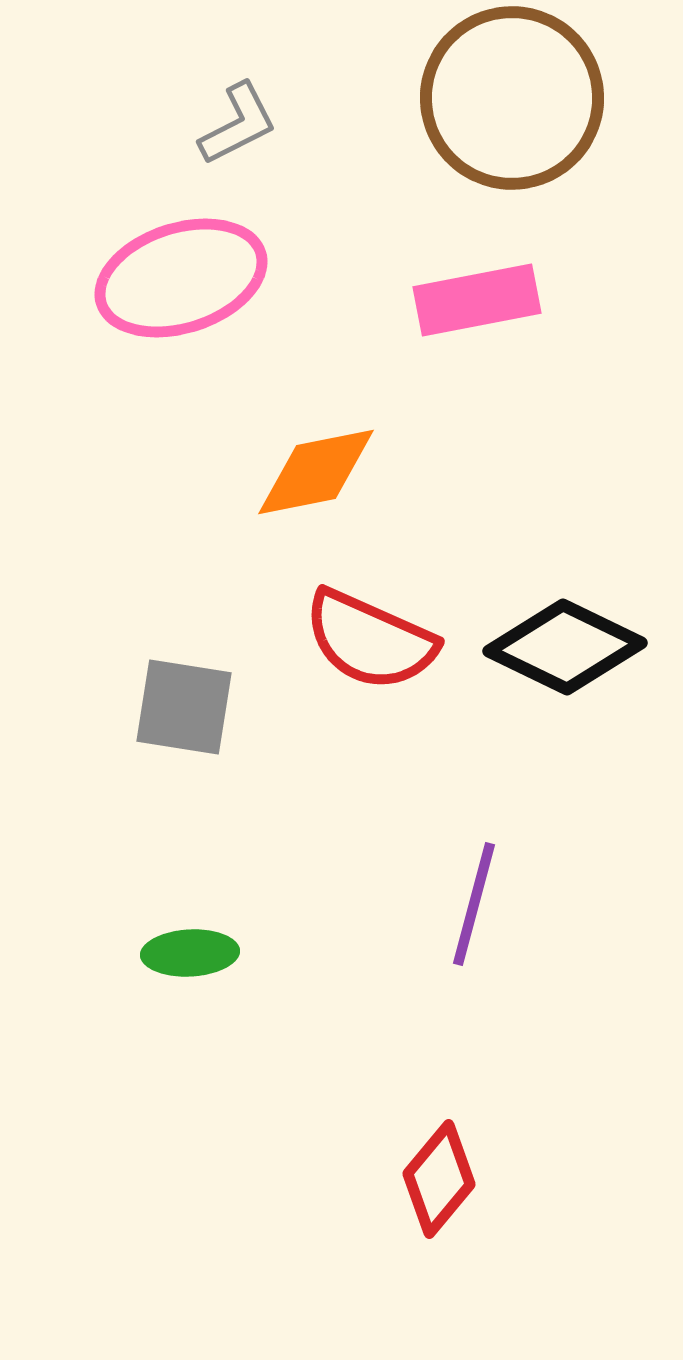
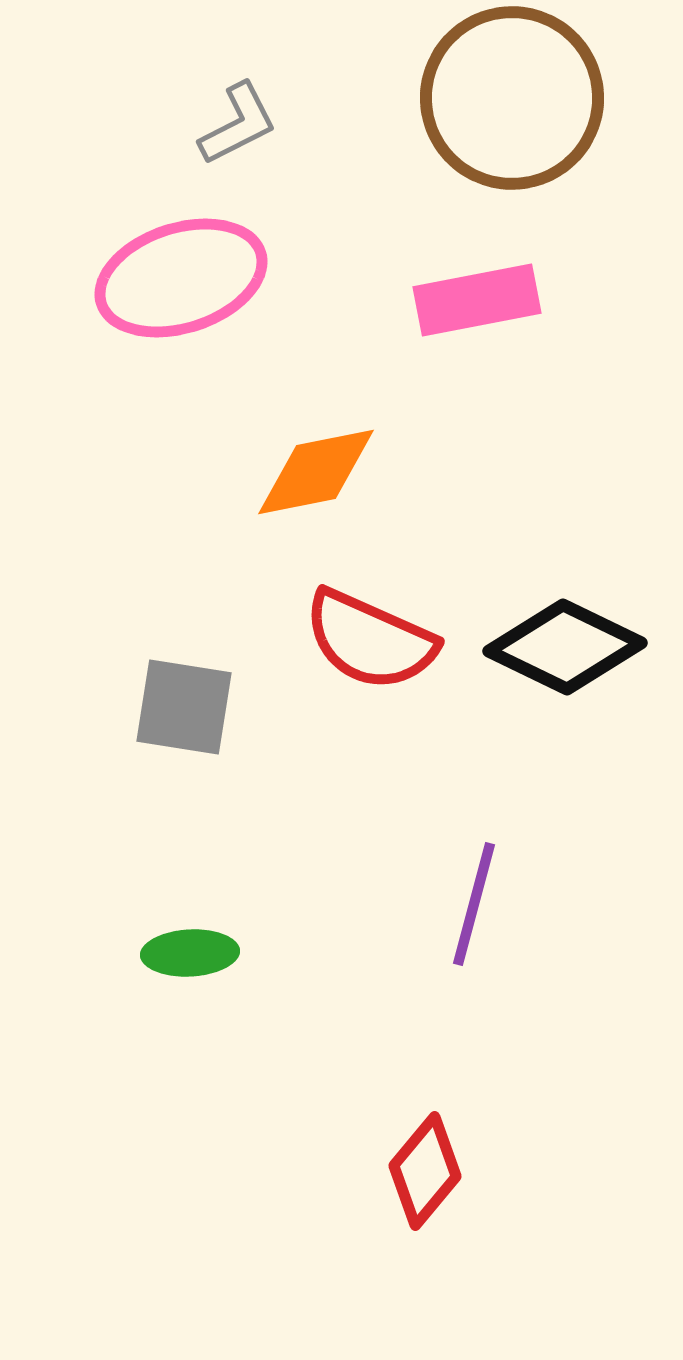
red diamond: moved 14 px left, 8 px up
